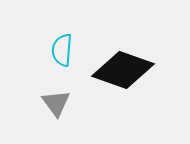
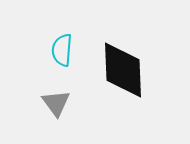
black diamond: rotated 68 degrees clockwise
